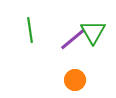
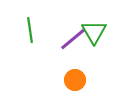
green triangle: moved 1 px right
